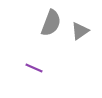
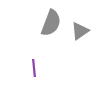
purple line: rotated 60 degrees clockwise
